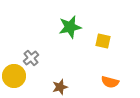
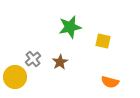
gray cross: moved 2 px right, 1 px down
yellow circle: moved 1 px right, 1 px down
brown star: moved 25 px up; rotated 14 degrees counterclockwise
